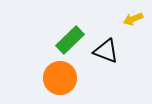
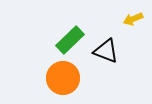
orange circle: moved 3 px right
